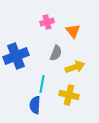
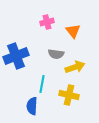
gray semicircle: moved 1 px down; rotated 77 degrees clockwise
blue semicircle: moved 3 px left, 1 px down
